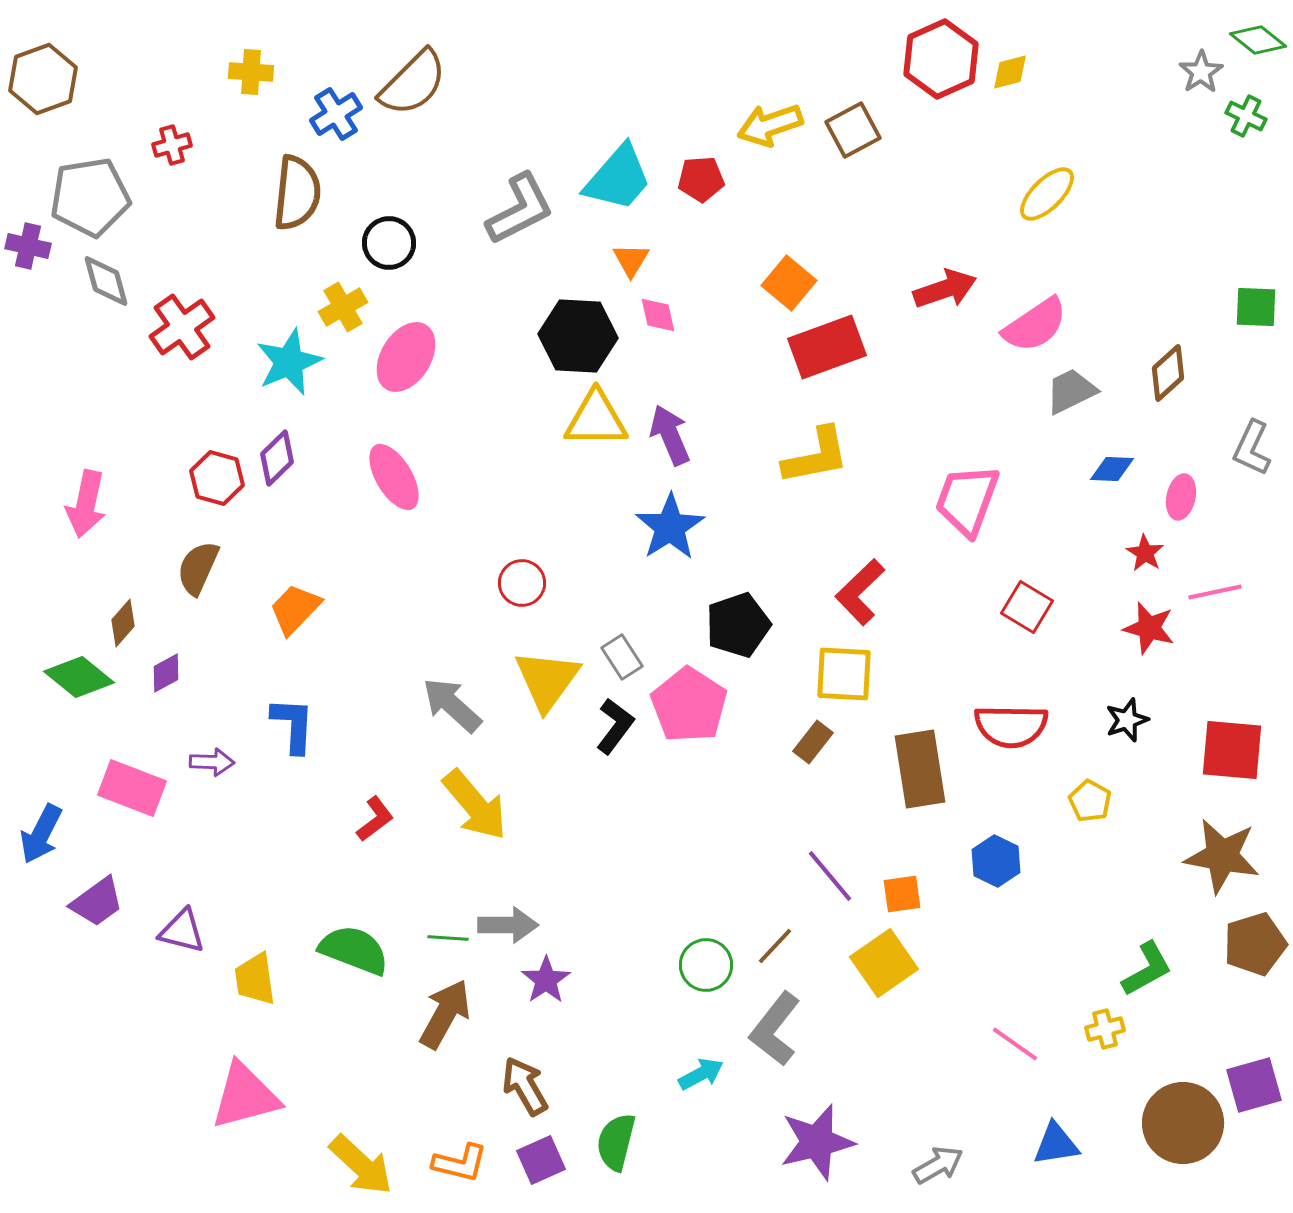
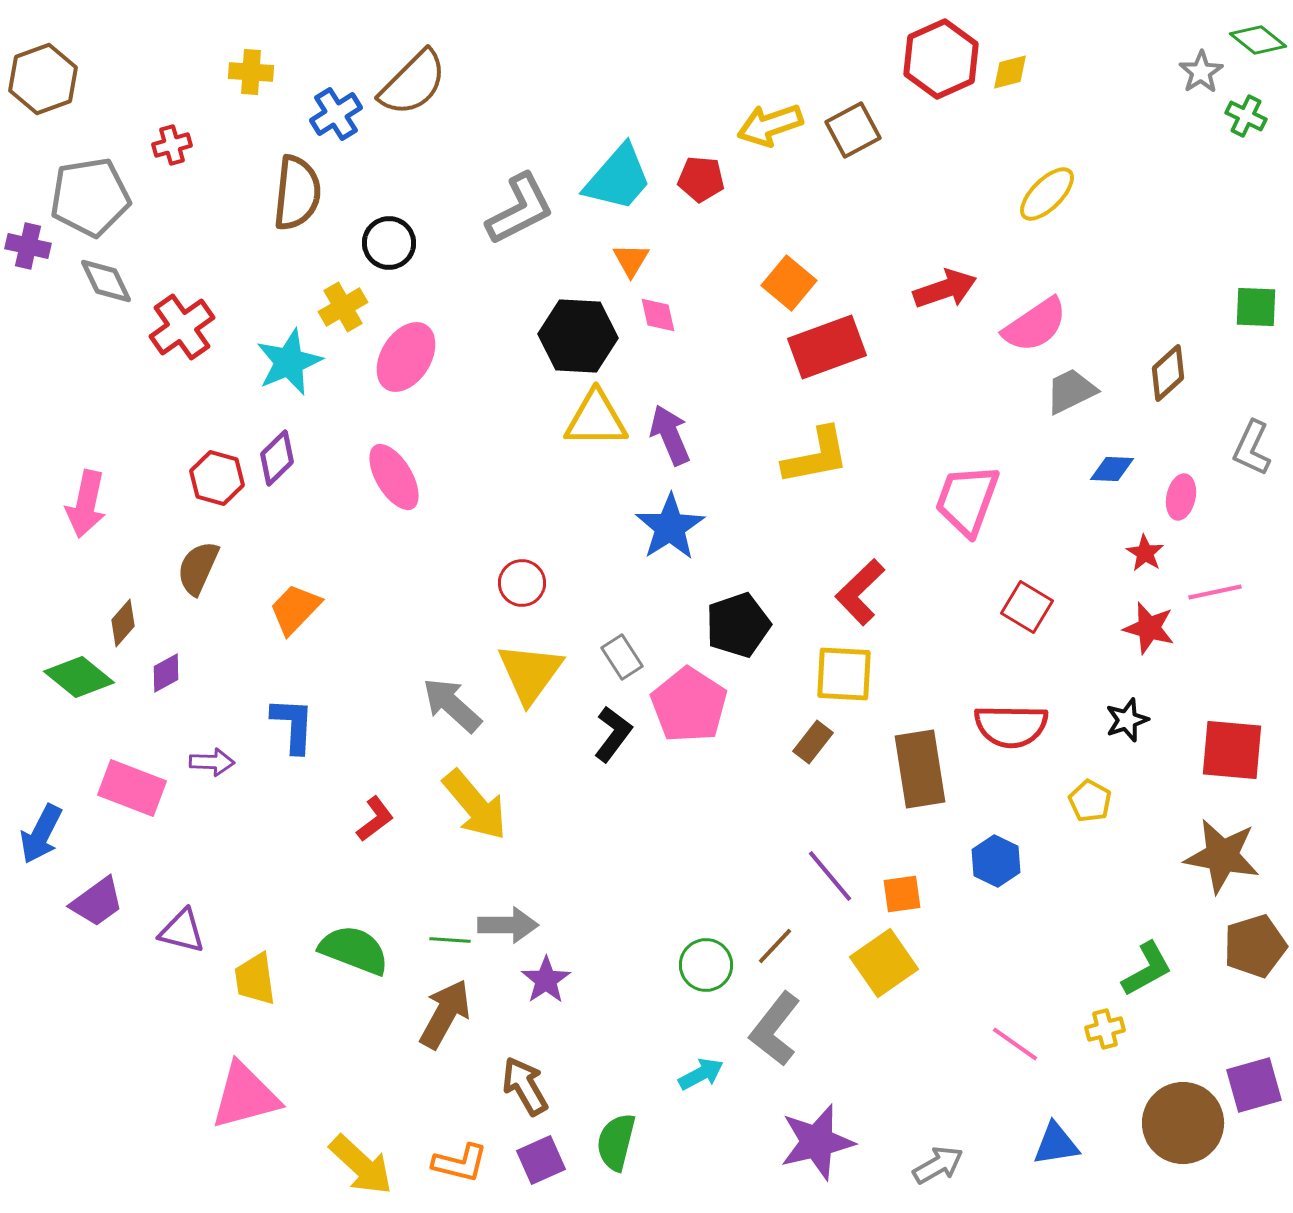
red pentagon at (701, 179): rotated 9 degrees clockwise
gray diamond at (106, 281): rotated 10 degrees counterclockwise
yellow triangle at (547, 680): moved 17 px left, 7 px up
black L-shape at (615, 726): moved 2 px left, 8 px down
green line at (448, 938): moved 2 px right, 2 px down
brown pentagon at (1255, 944): moved 2 px down
